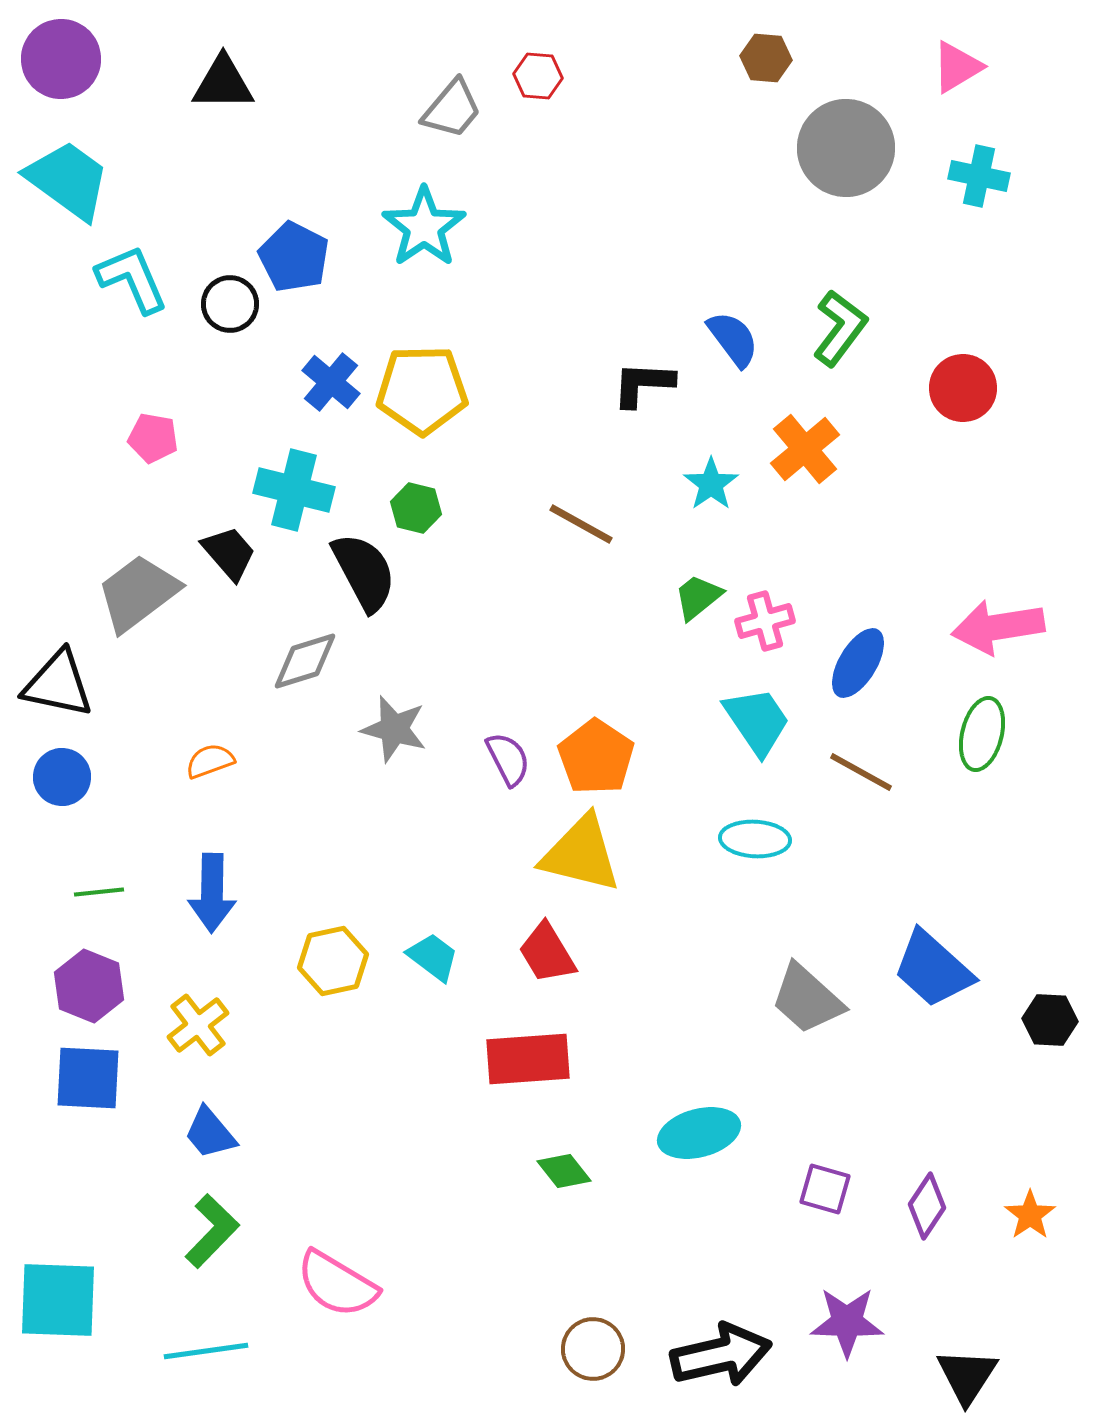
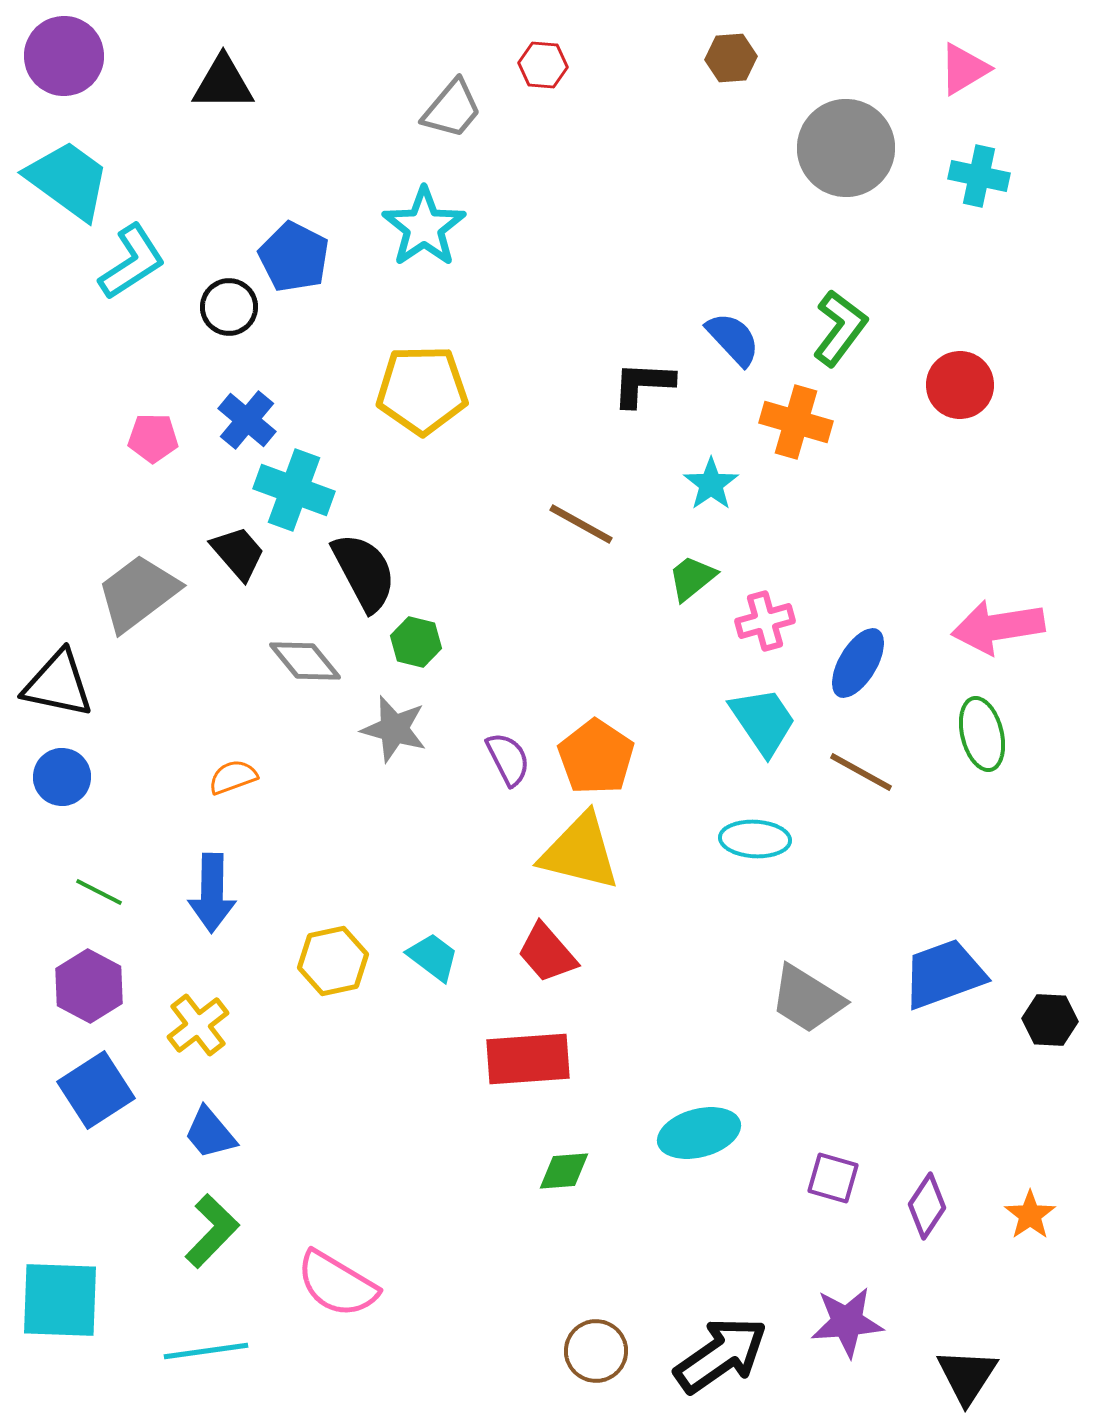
brown hexagon at (766, 58): moved 35 px left; rotated 9 degrees counterclockwise
purple circle at (61, 59): moved 3 px right, 3 px up
pink triangle at (957, 67): moved 7 px right, 2 px down
red hexagon at (538, 76): moved 5 px right, 11 px up
cyan L-shape at (132, 279): moved 17 px up; rotated 80 degrees clockwise
black circle at (230, 304): moved 1 px left, 3 px down
blue semicircle at (733, 339): rotated 6 degrees counterclockwise
blue cross at (331, 382): moved 84 px left, 38 px down
red circle at (963, 388): moved 3 px left, 3 px up
pink pentagon at (153, 438): rotated 9 degrees counterclockwise
orange cross at (805, 449): moved 9 px left, 27 px up; rotated 34 degrees counterclockwise
cyan cross at (294, 490): rotated 6 degrees clockwise
green hexagon at (416, 508): moved 134 px down
black trapezoid at (229, 553): moved 9 px right
green trapezoid at (698, 597): moved 6 px left, 19 px up
gray diamond at (305, 661): rotated 68 degrees clockwise
cyan trapezoid at (757, 721): moved 6 px right
green ellipse at (982, 734): rotated 28 degrees counterclockwise
orange semicircle at (210, 761): moved 23 px right, 16 px down
yellow triangle at (581, 854): moved 1 px left, 2 px up
green line at (99, 892): rotated 33 degrees clockwise
red trapezoid at (547, 953): rotated 10 degrees counterclockwise
blue trapezoid at (933, 969): moved 11 px right, 5 px down; rotated 118 degrees clockwise
purple hexagon at (89, 986): rotated 6 degrees clockwise
gray trapezoid at (807, 999): rotated 10 degrees counterclockwise
blue square at (88, 1078): moved 8 px right, 12 px down; rotated 36 degrees counterclockwise
green diamond at (564, 1171): rotated 56 degrees counterclockwise
purple square at (825, 1189): moved 8 px right, 11 px up
cyan square at (58, 1300): moved 2 px right
purple star at (847, 1322): rotated 6 degrees counterclockwise
brown circle at (593, 1349): moved 3 px right, 2 px down
black arrow at (721, 1355): rotated 22 degrees counterclockwise
